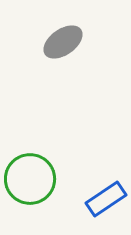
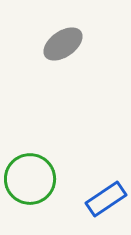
gray ellipse: moved 2 px down
